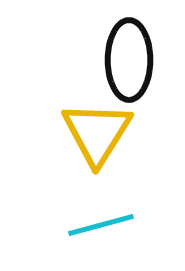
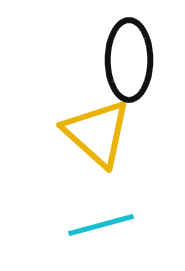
yellow triangle: rotated 20 degrees counterclockwise
